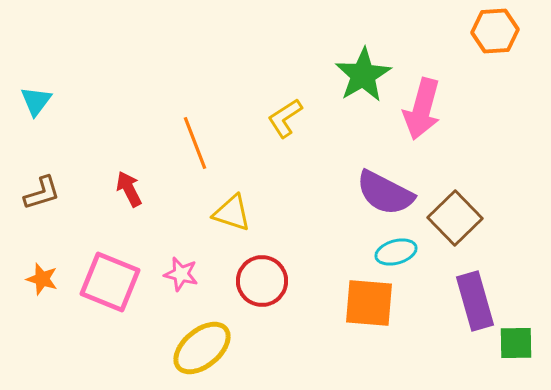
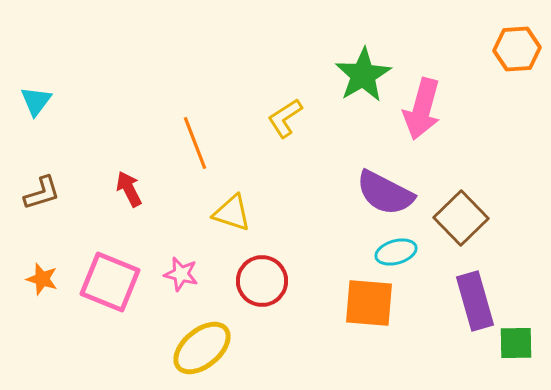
orange hexagon: moved 22 px right, 18 px down
brown square: moved 6 px right
